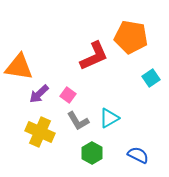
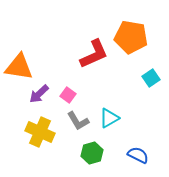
red L-shape: moved 2 px up
green hexagon: rotated 15 degrees clockwise
